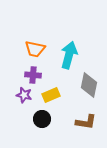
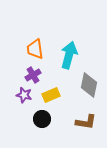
orange trapezoid: rotated 70 degrees clockwise
purple cross: rotated 35 degrees counterclockwise
